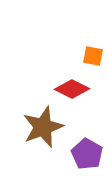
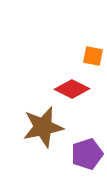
brown star: rotated 9 degrees clockwise
purple pentagon: rotated 24 degrees clockwise
